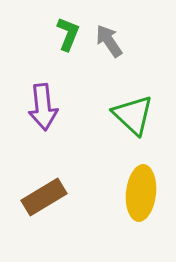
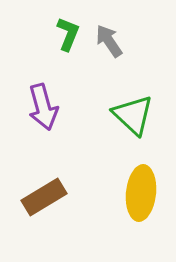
purple arrow: rotated 9 degrees counterclockwise
